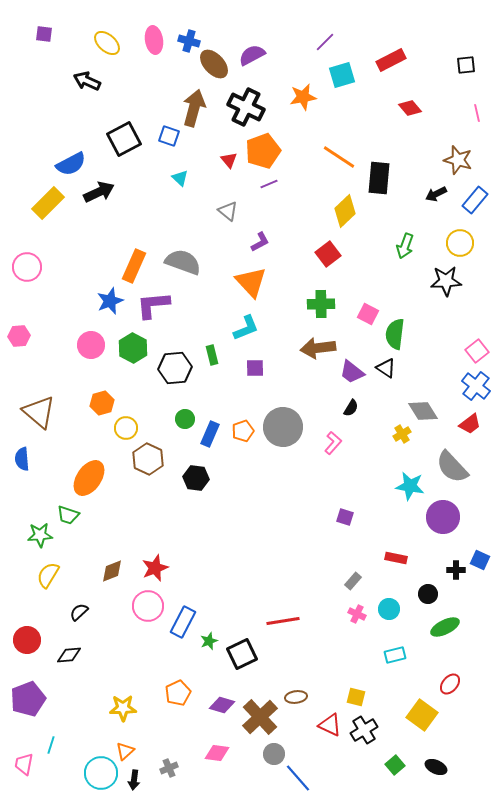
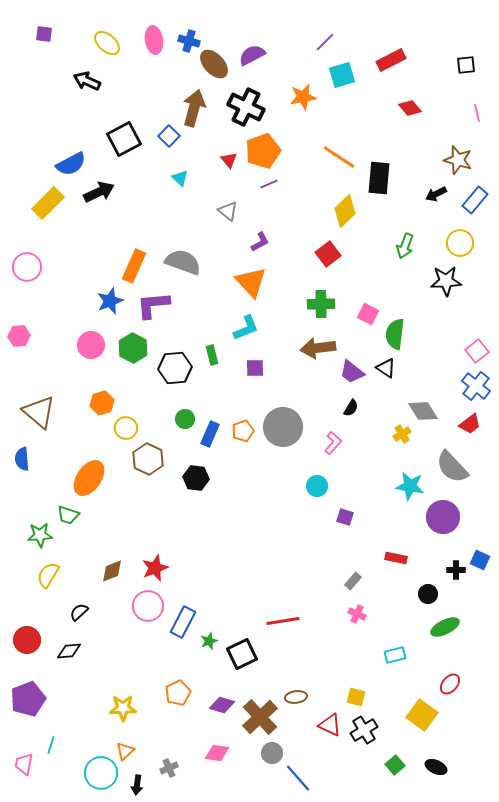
blue square at (169, 136): rotated 25 degrees clockwise
cyan circle at (389, 609): moved 72 px left, 123 px up
black diamond at (69, 655): moved 4 px up
gray circle at (274, 754): moved 2 px left, 1 px up
black arrow at (134, 780): moved 3 px right, 5 px down
